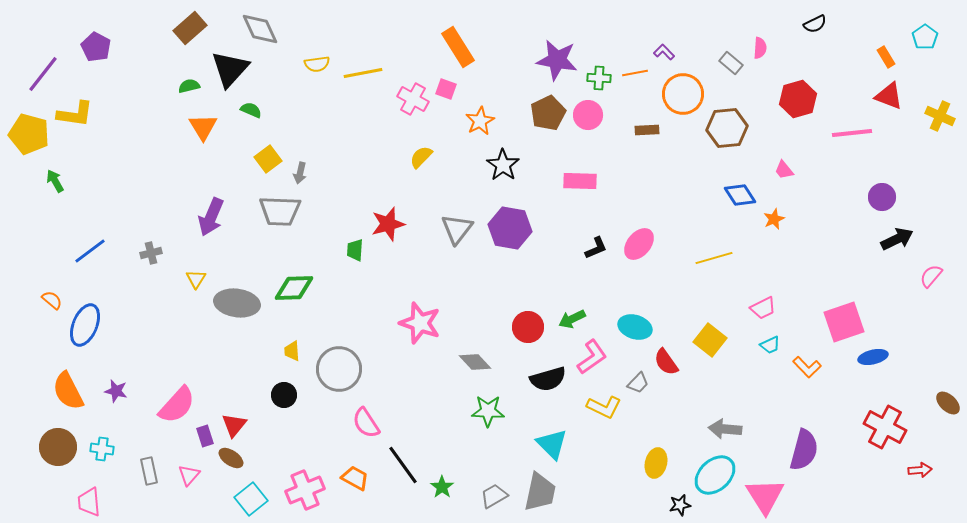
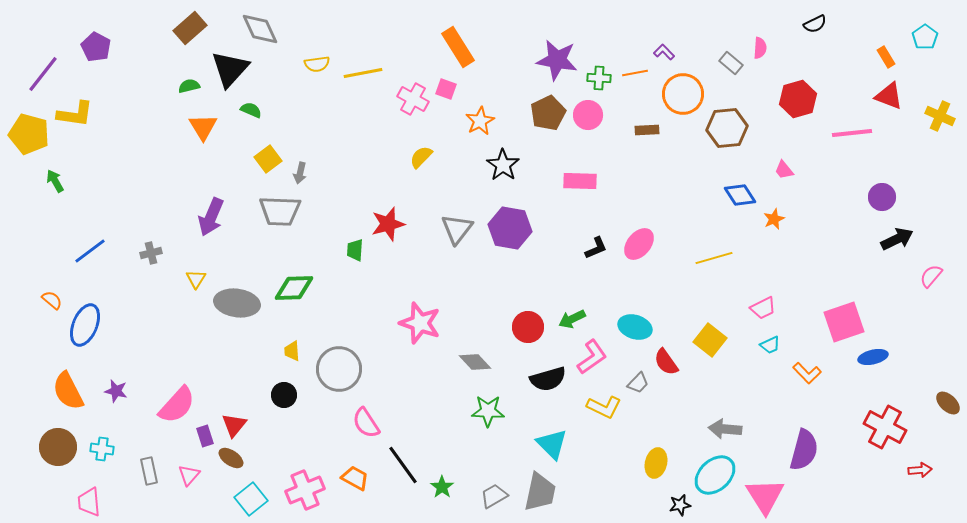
orange L-shape at (807, 367): moved 6 px down
